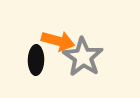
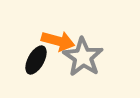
black ellipse: rotated 28 degrees clockwise
